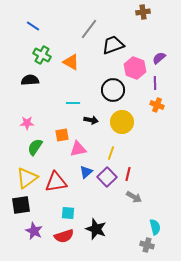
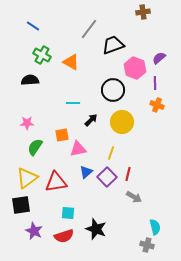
black arrow: rotated 56 degrees counterclockwise
